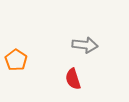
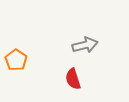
gray arrow: rotated 20 degrees counterclockwise
